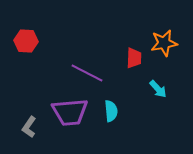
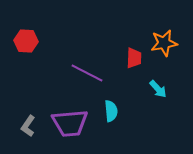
purple trapezoid: moved 11 px down
gray L-shape: moved 1 px left, 1 px up
